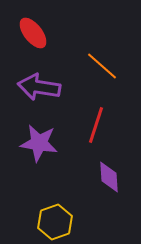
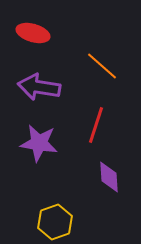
red ellipse: rotated 36 degrees counterclockwise
